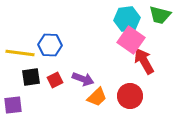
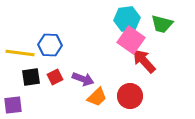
green trapezoid: moved 2 px right, 9 px down
red arrow: rotated 12 degrees counterclockwise
red square: moved 3 px up
